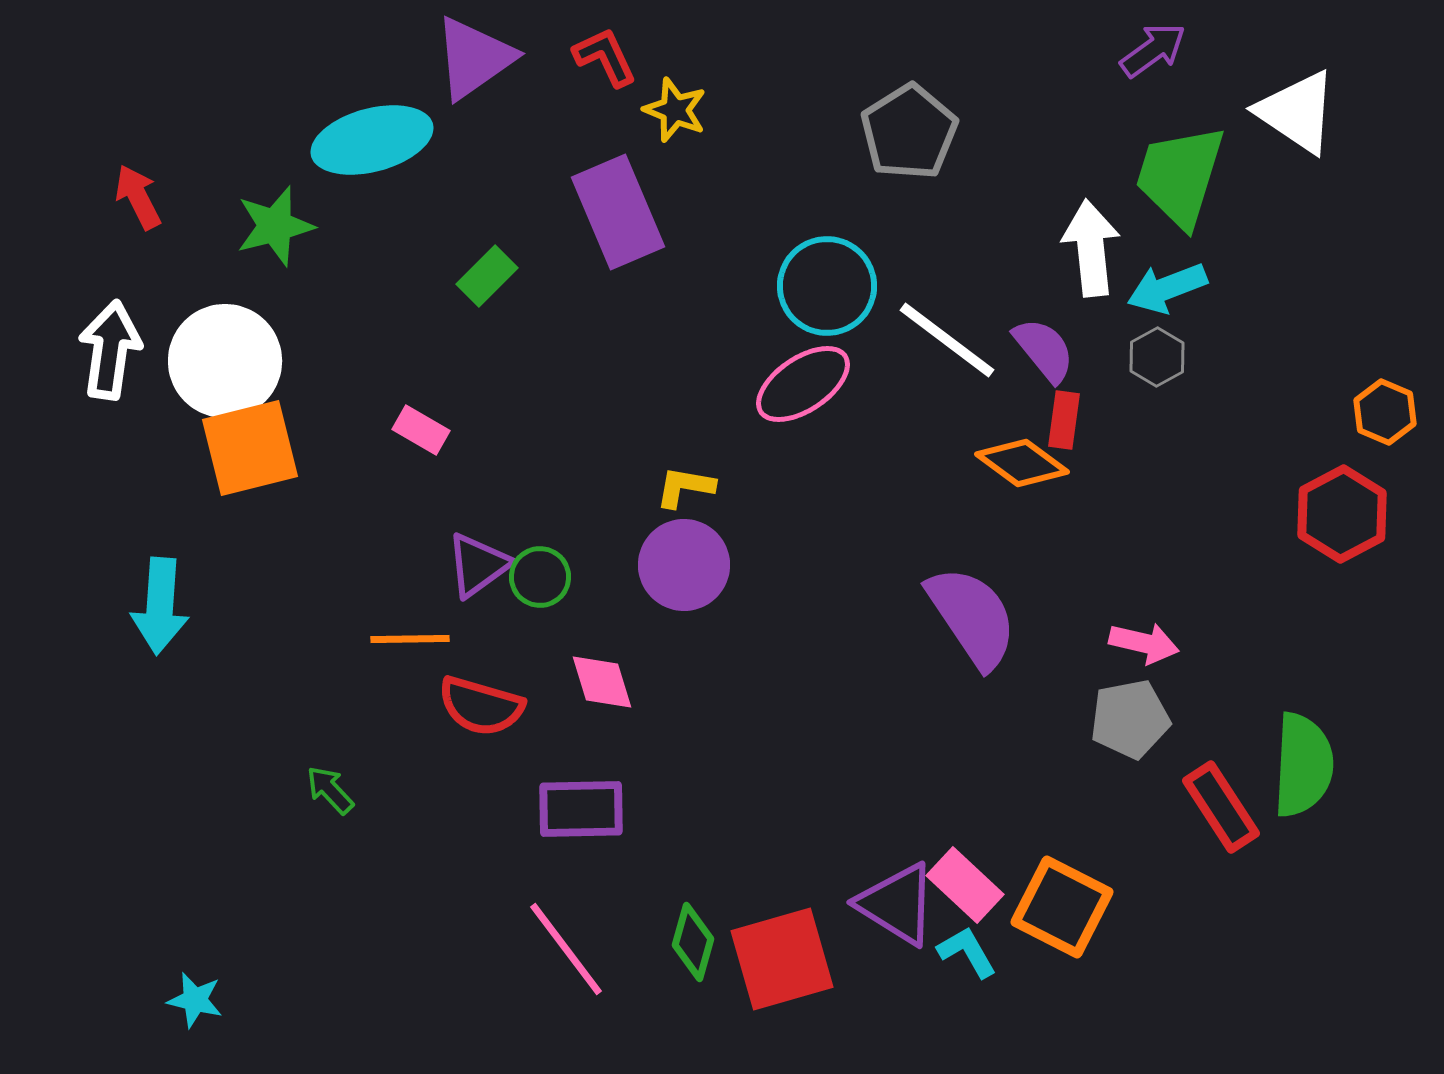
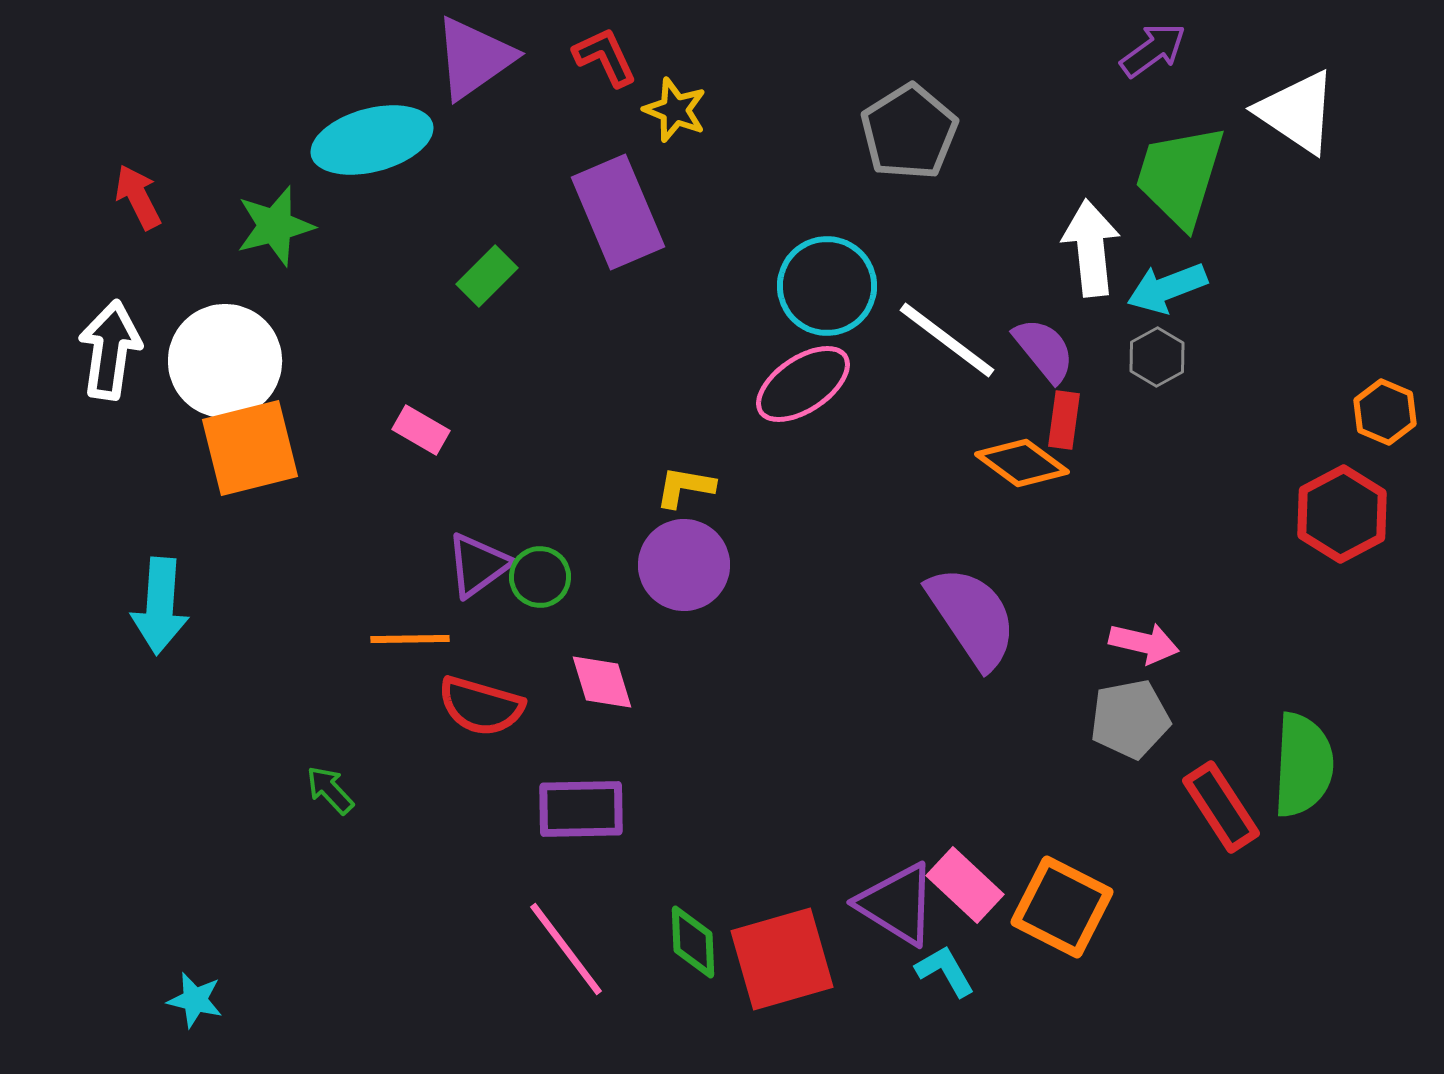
green diamond at (693, 942): rotated 18 degrees counterclockwise
cyan L-shape at (967, 952): moved 22 px left, 19 px down
